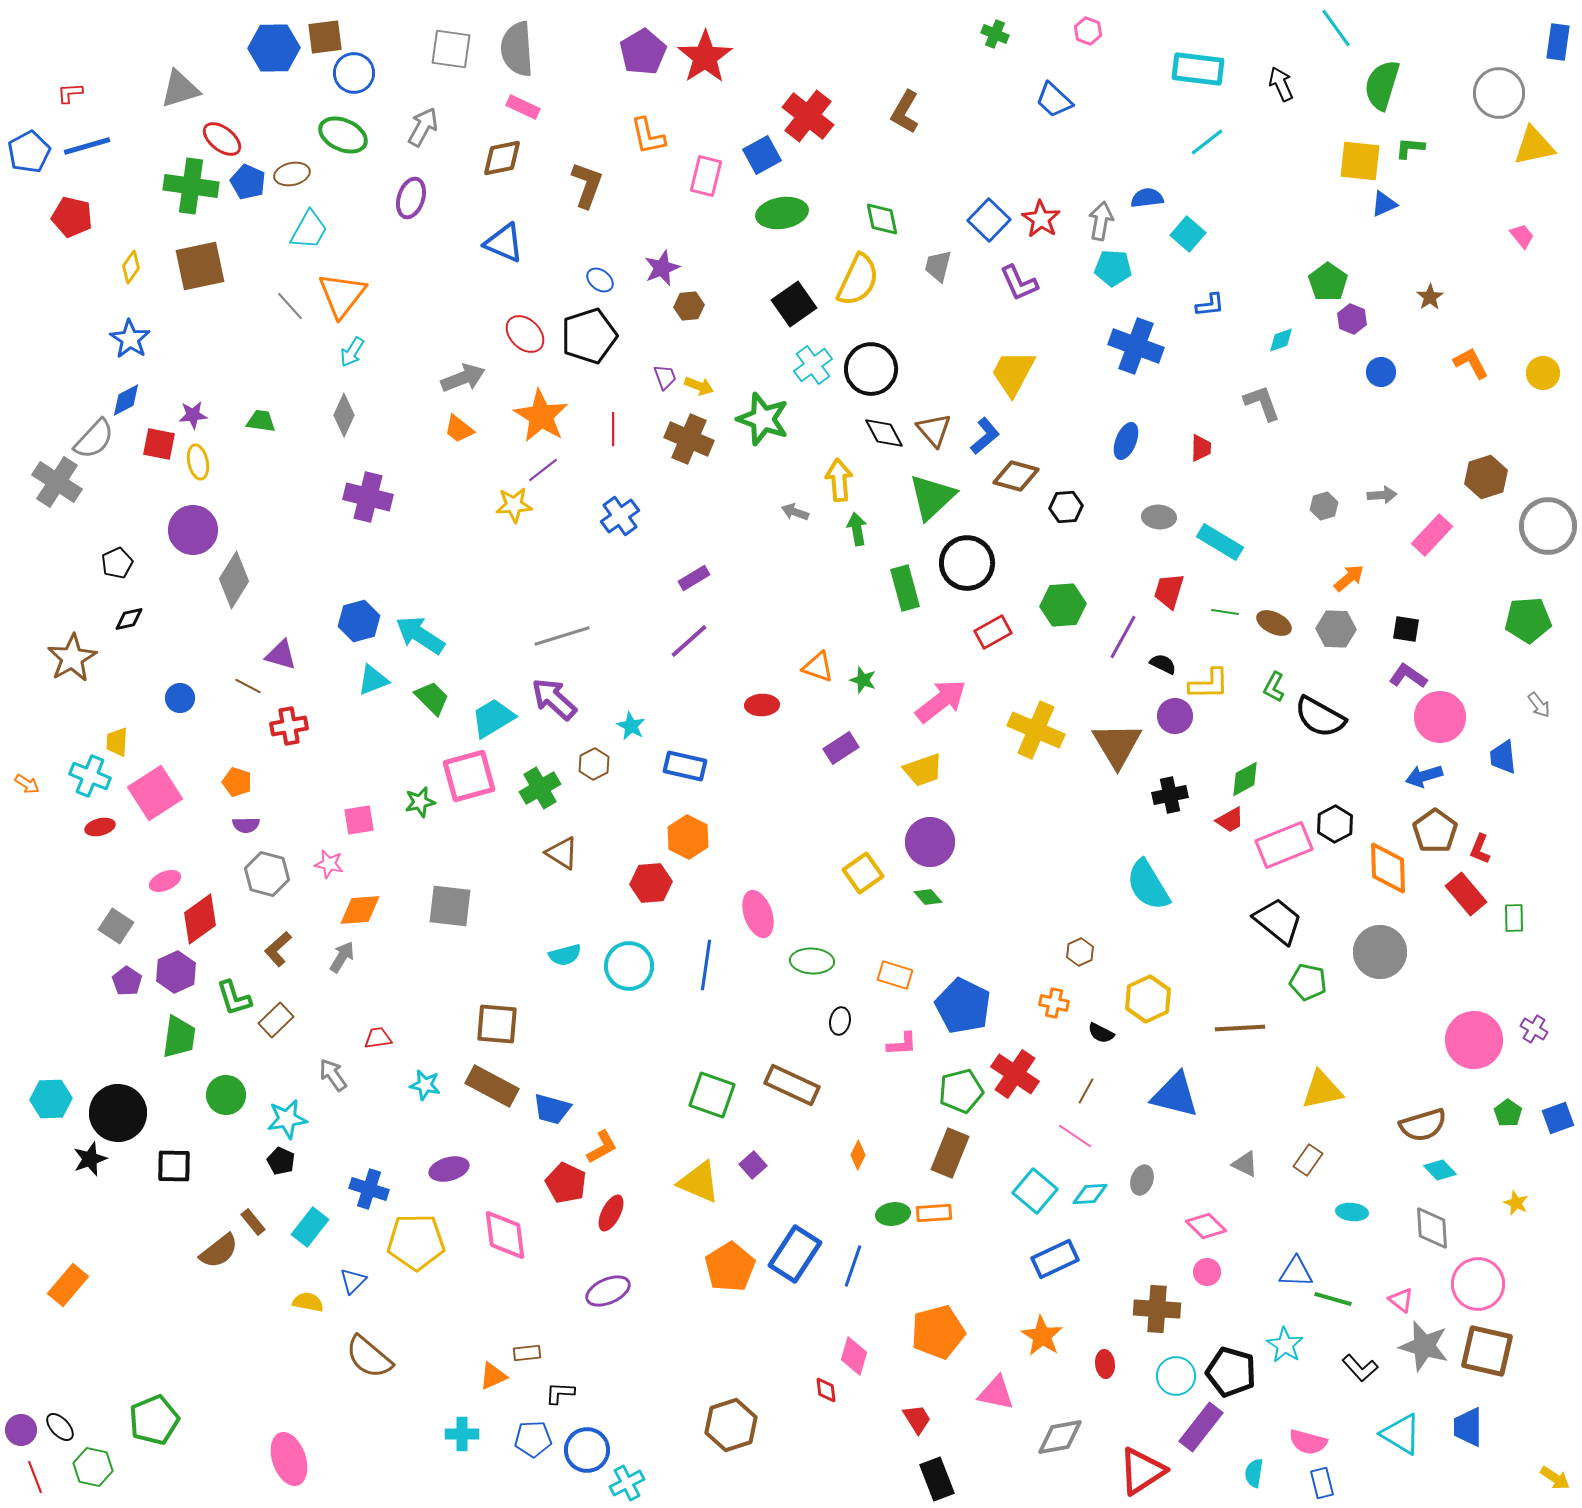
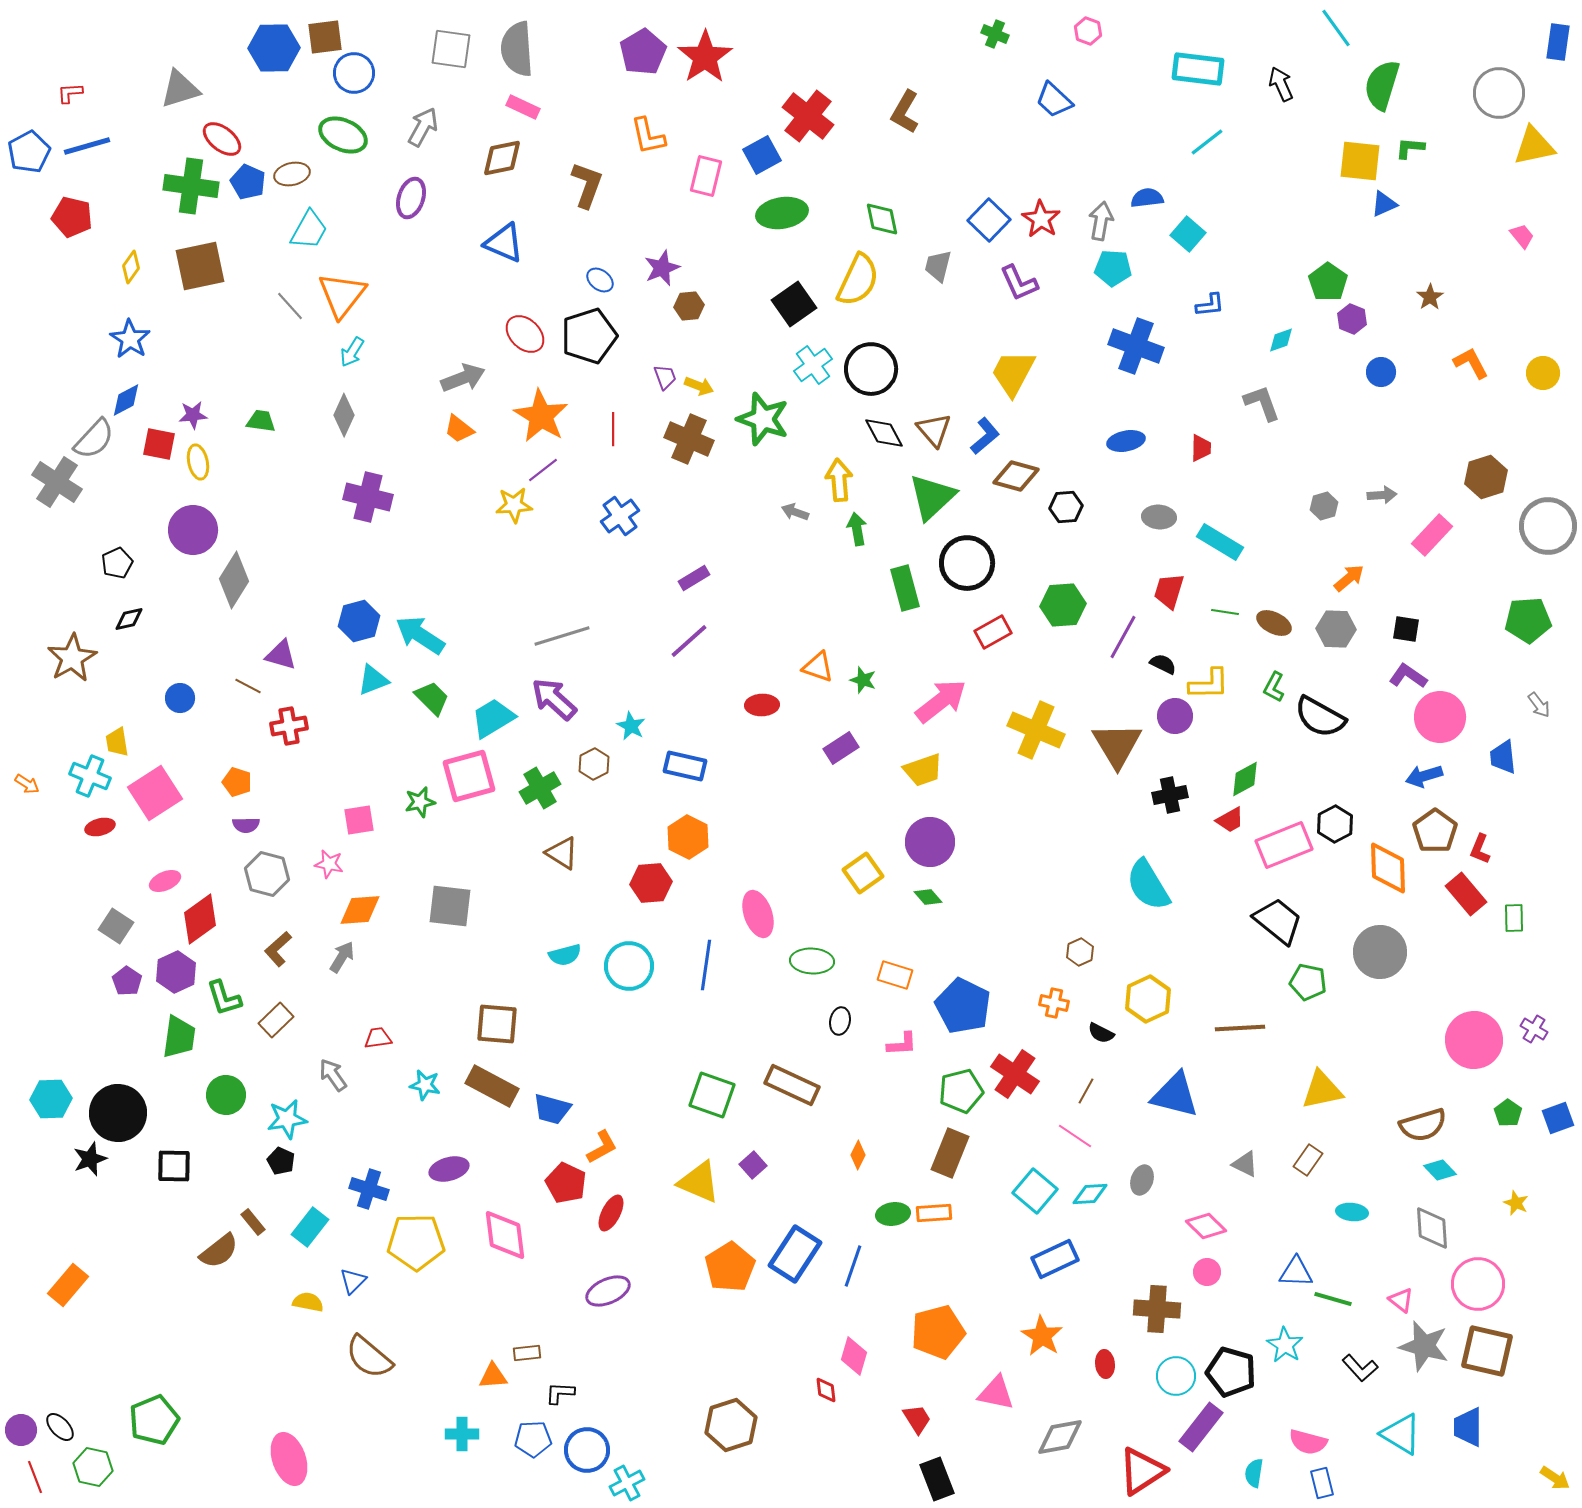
blue ellipse at (1126, 441): rotated 57 degrees clockwise
yellow trapezoid at (117, 742): rotated 12 degrees counterclockwise
green L-shape at (234, 998): moved 10 px left
orange triangle at (493, 1376): rotated 20 degrees clockwise
